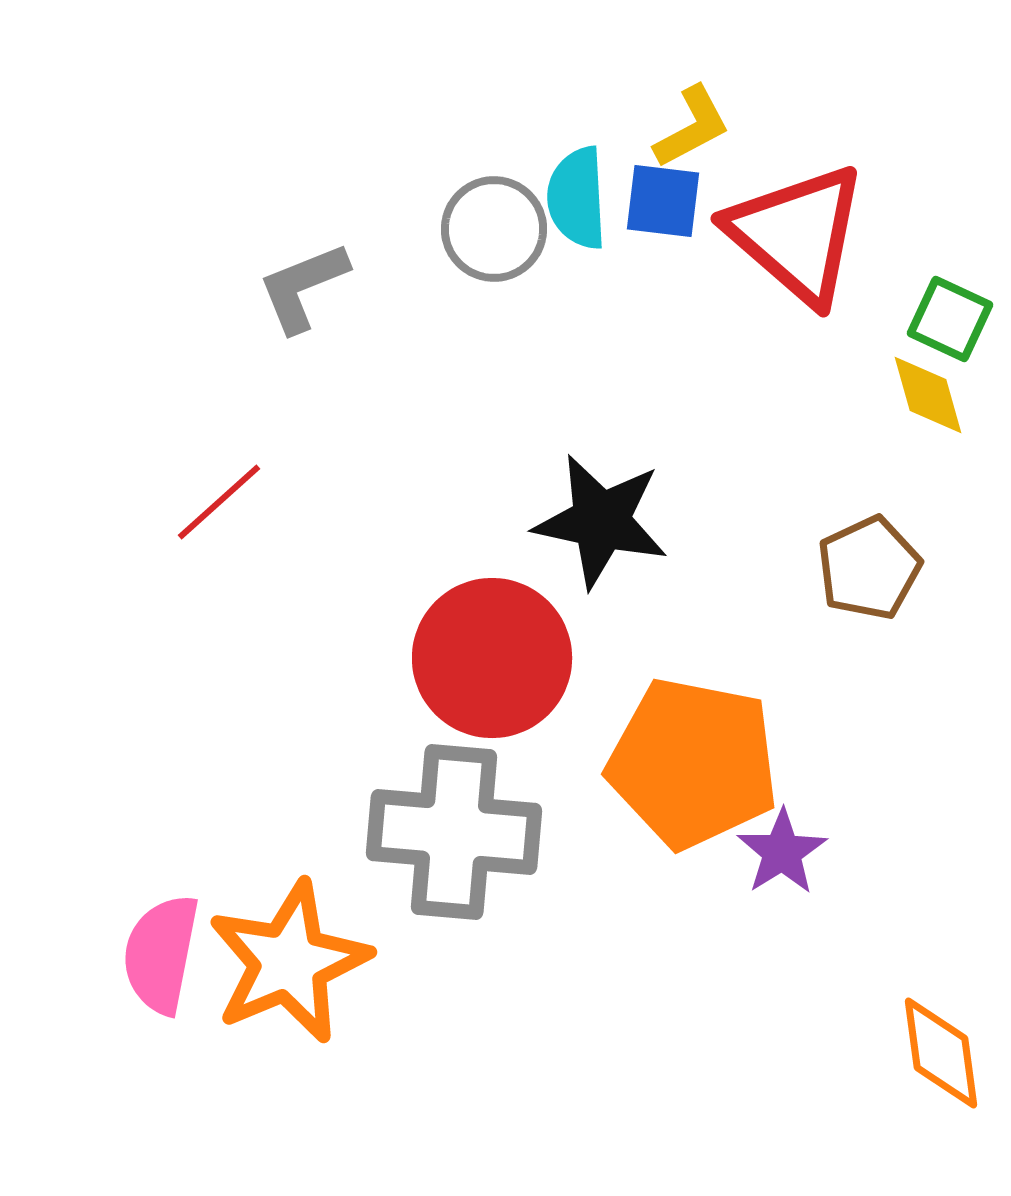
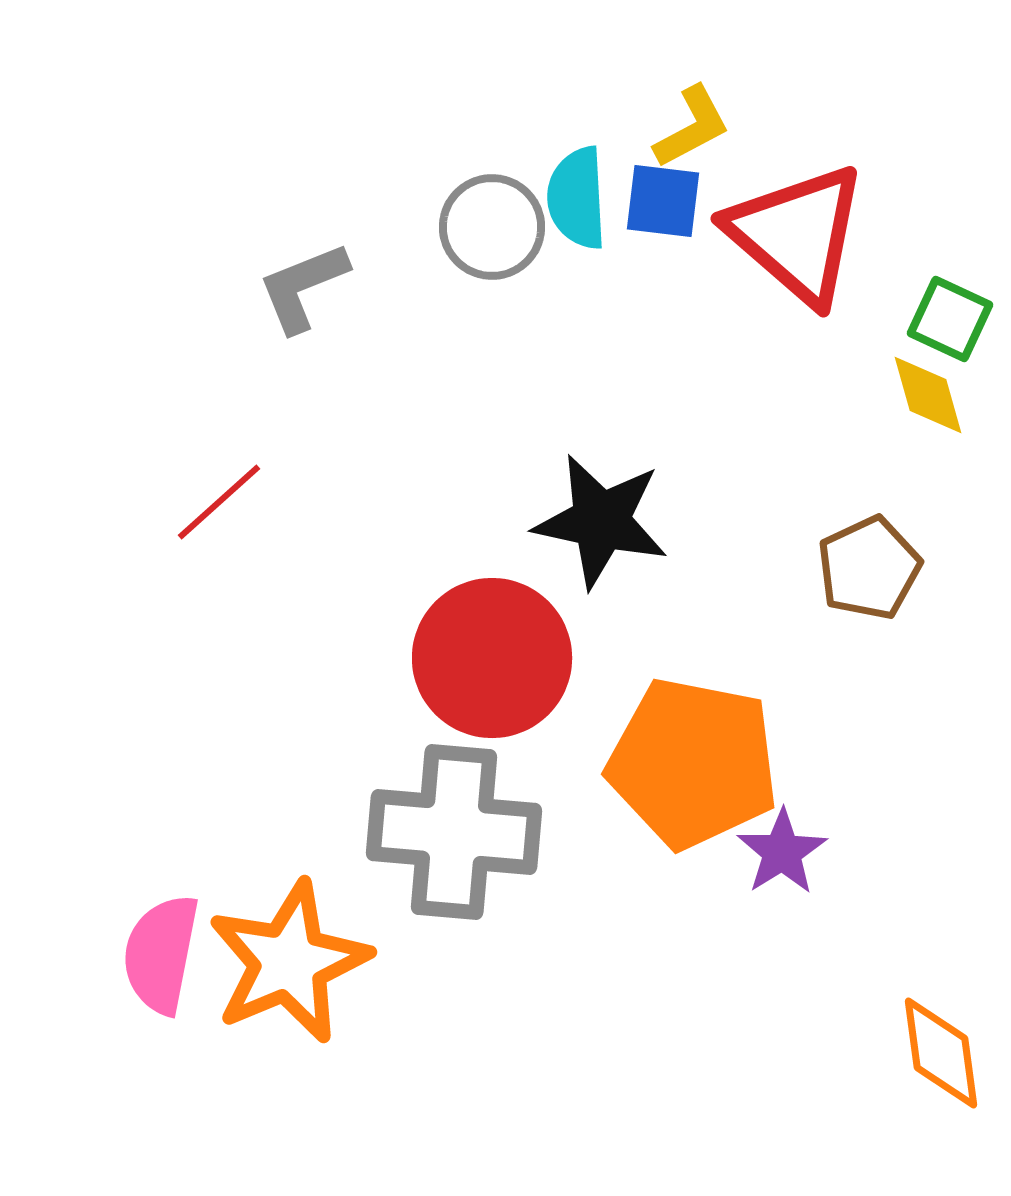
gray circle: moved 2 px left, 2 px up
